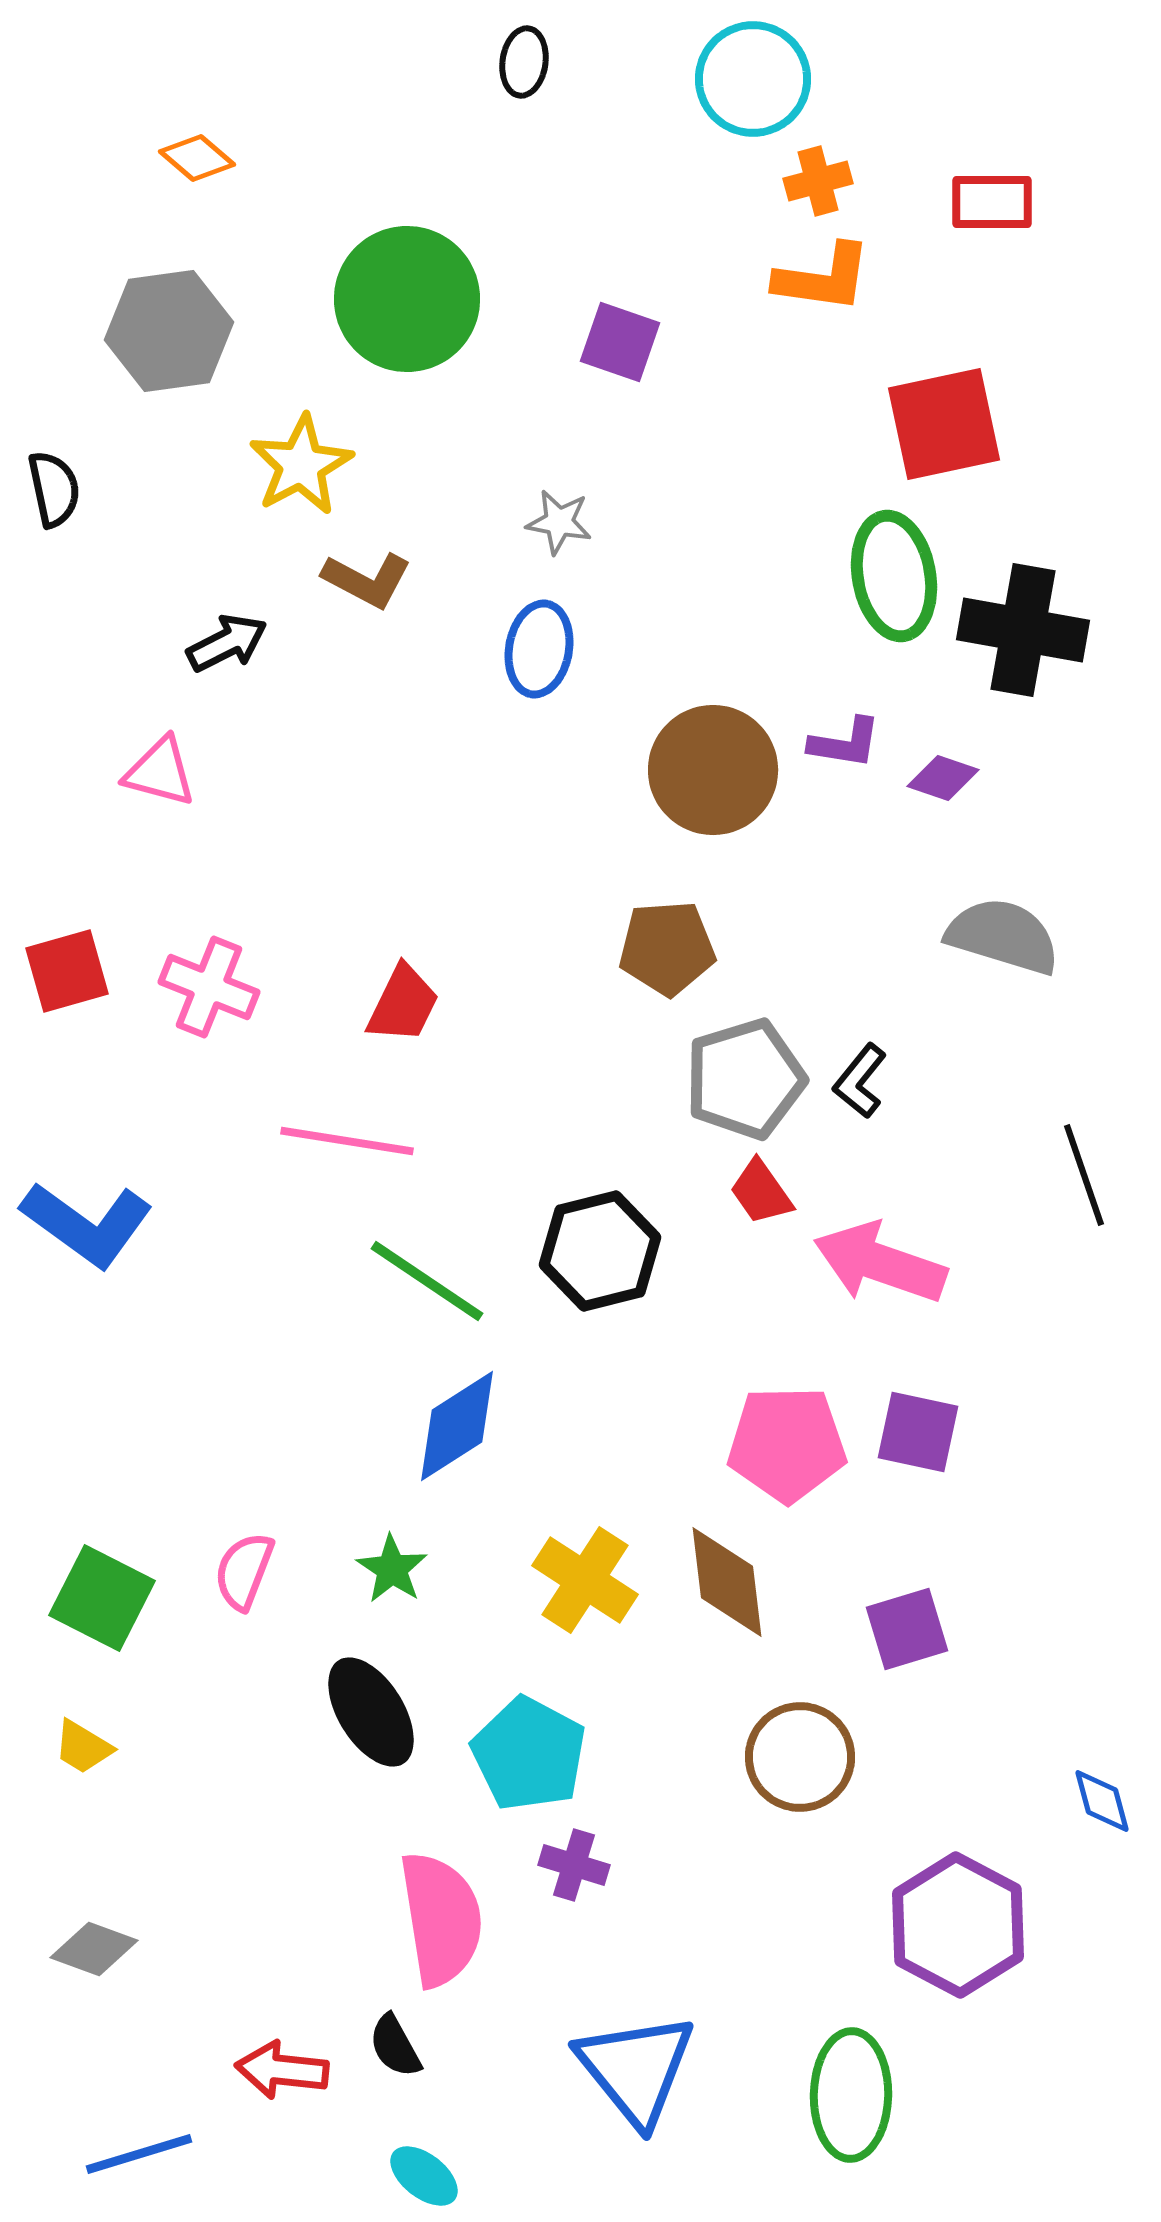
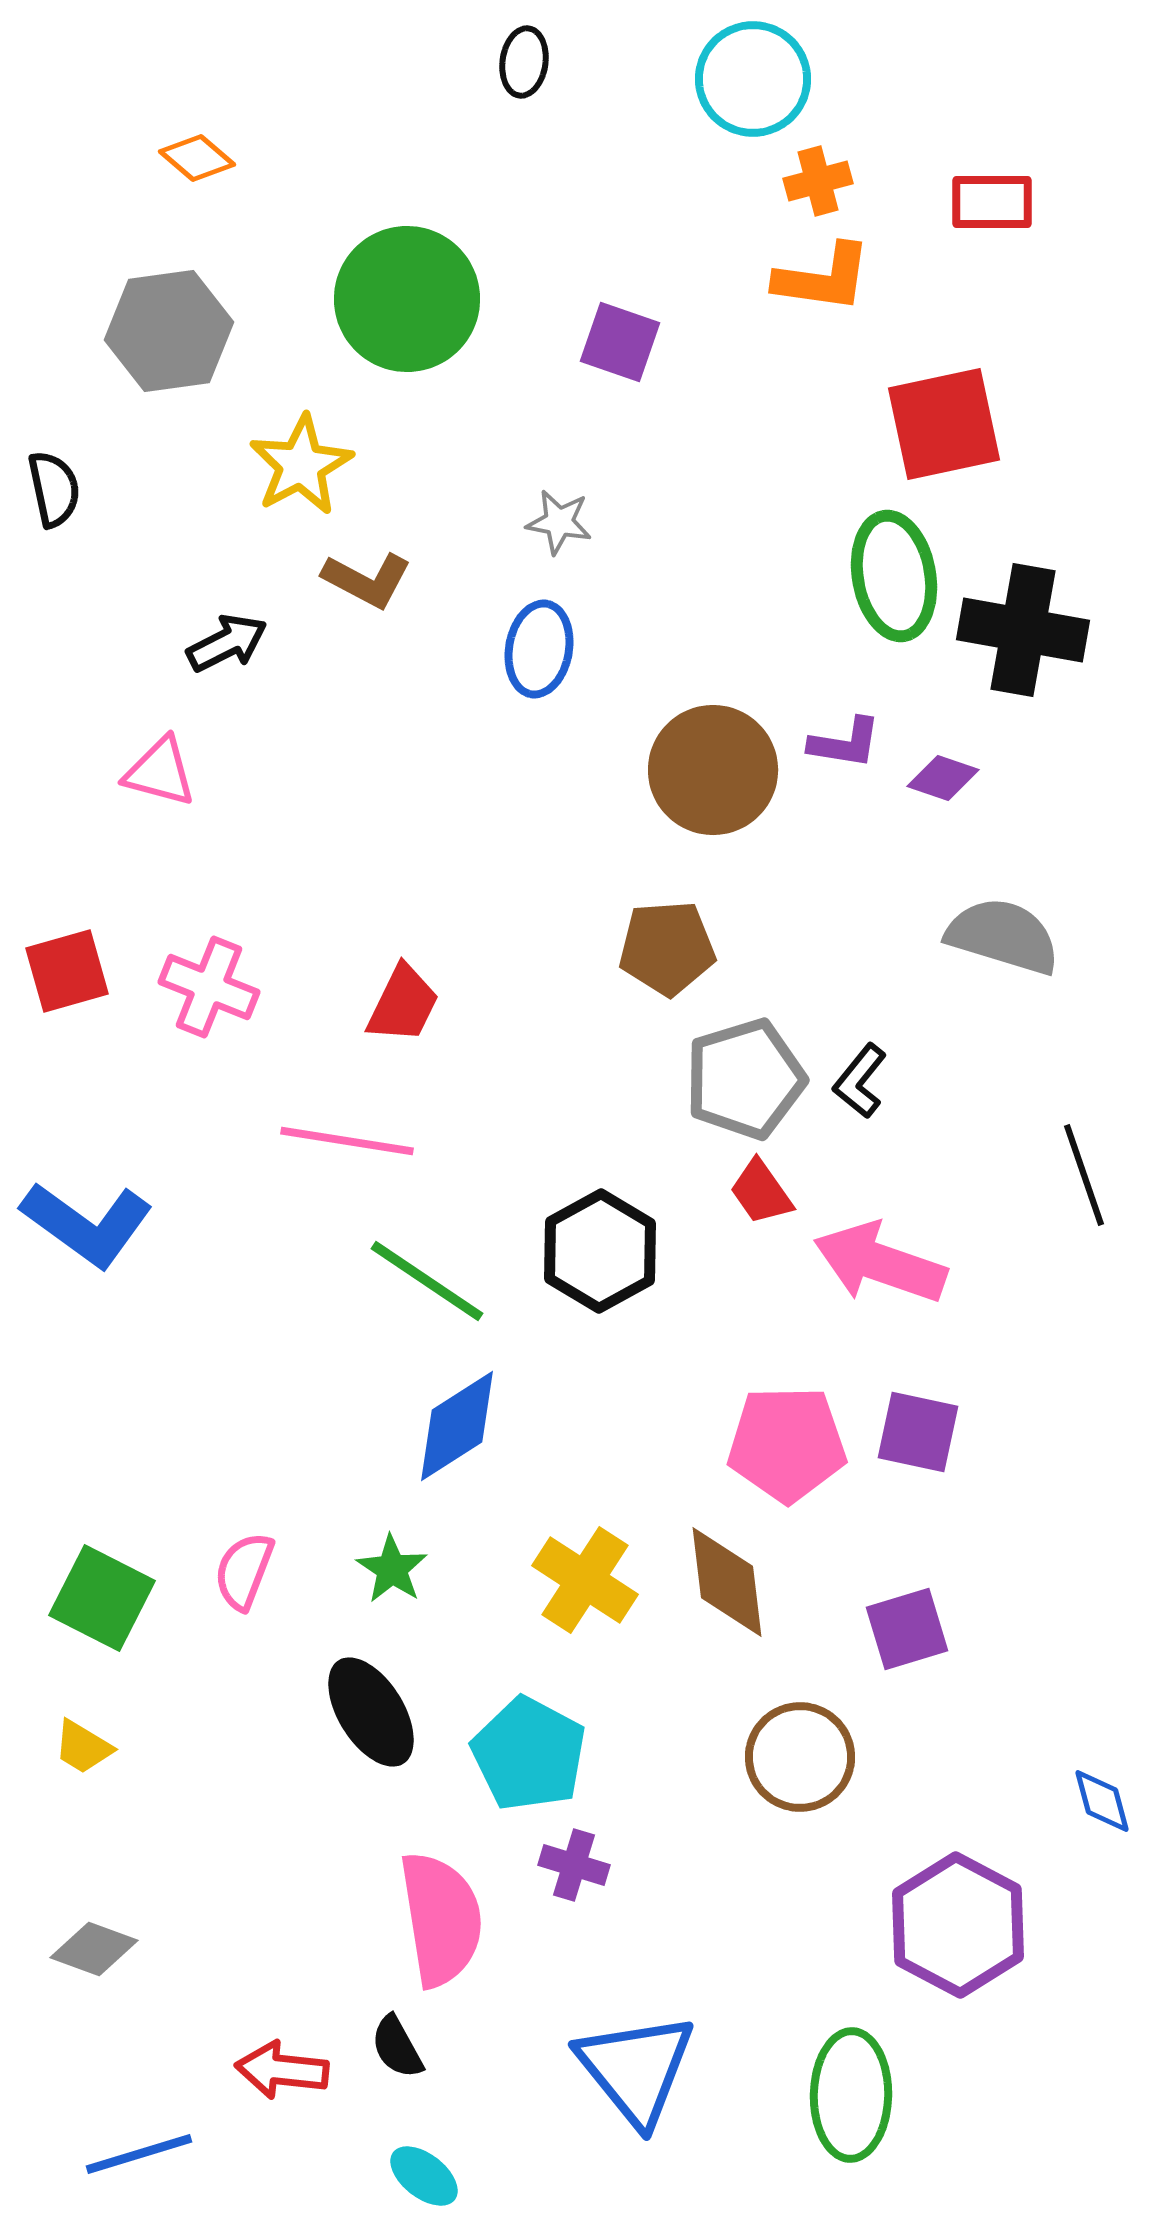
black hexagon at (600, 1251): rotated 15 degrees counterclockwise
black semicircle at (395, 2046): moved 2 px right, 1 px down
